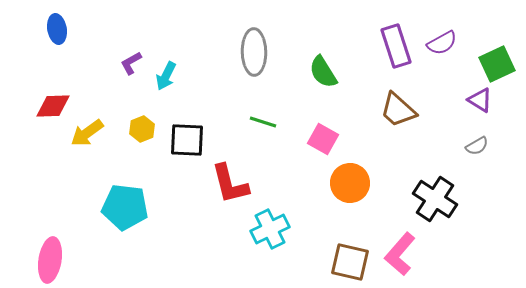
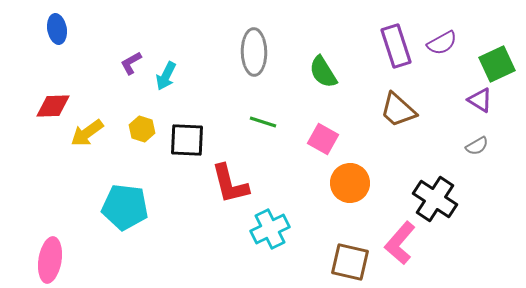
yellow hexagon: rotated 20 degrees counterclockwise
pink L-shape: moved 11 px up
